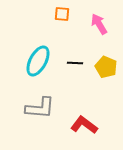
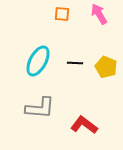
pink arrow: moved 10 px up
